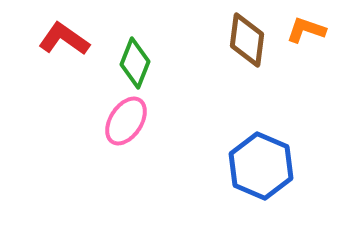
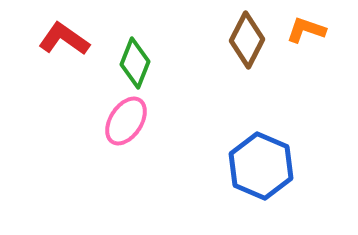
brown diamond: rotated 20 degrees clockwise
